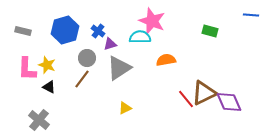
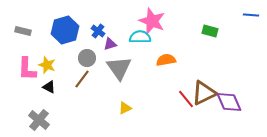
gray triangle: rotated 32 degrees counterclockwise
